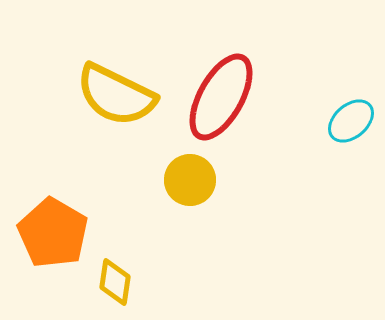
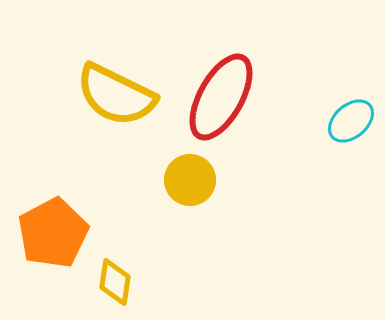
orange pentagon: rotated 14 degrees clockwise
